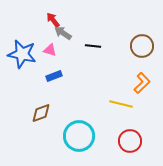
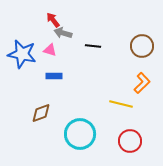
gray arrow: rotated 18 degrees counterclockwise
blue rectangle: rotated 21 degrees clockwise
cyan circle: moved 1 px right, 2 px up
